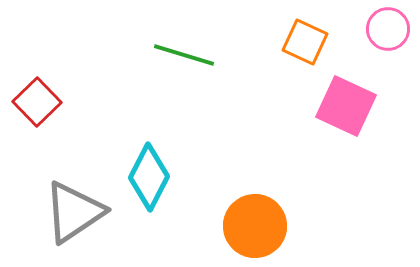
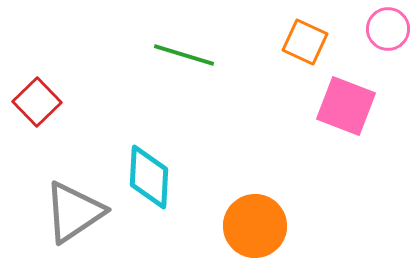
pink square: rotated 4 degrees counterclockwise
cyan diamond: rotated 24 degrees counterclockwise
